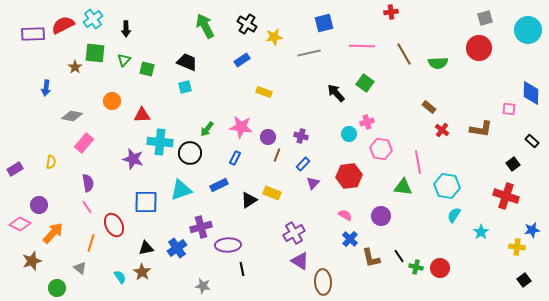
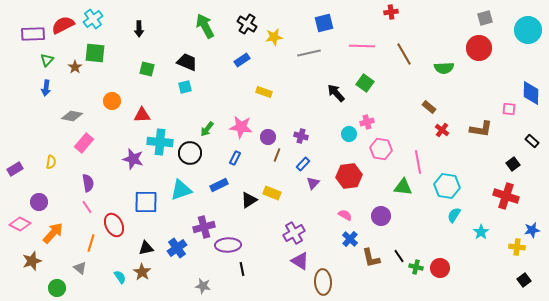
black arrow at (126, 29): moved 13 px right
green triangle at (124, 60): moved 77 px left
green semicircle at (438, 63): moved 6 px right, 5 px down
purple circle at (39, 205): moved 3 px up
purple cross at (201, 227): moved 3 px right
